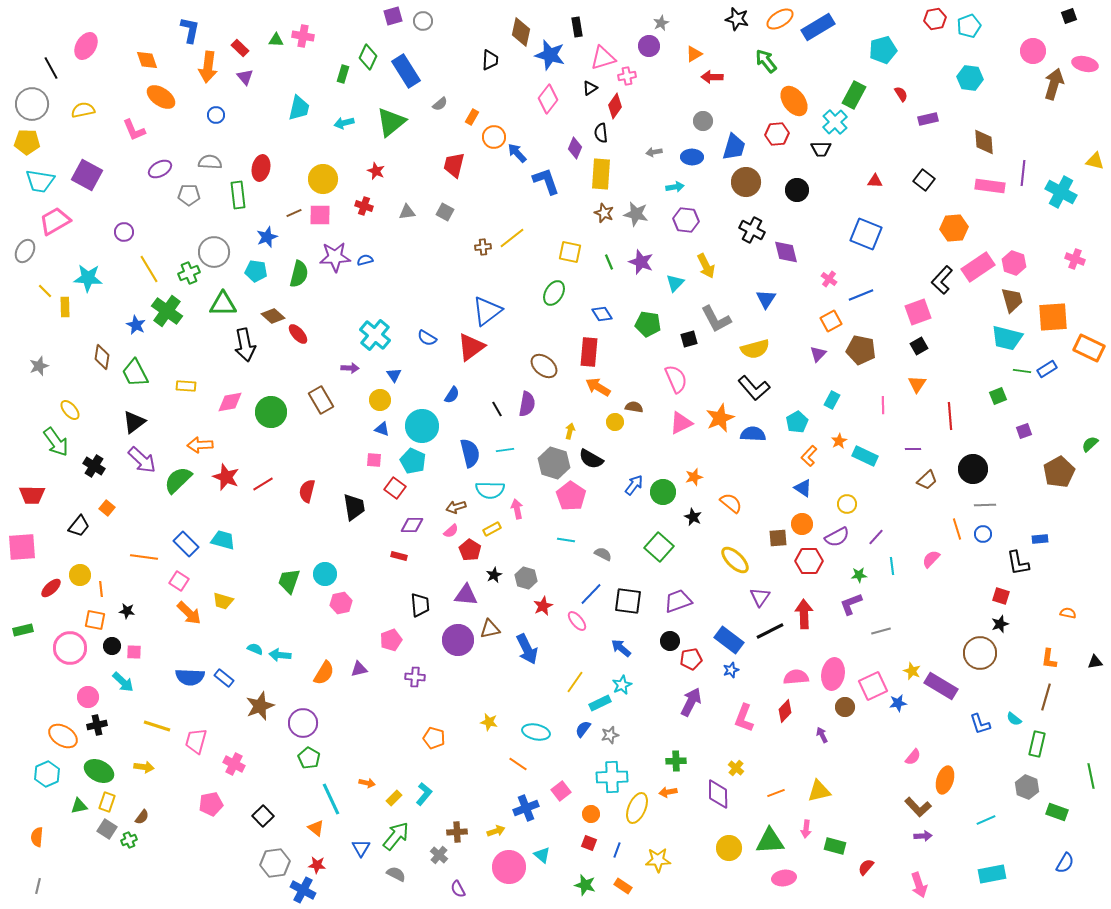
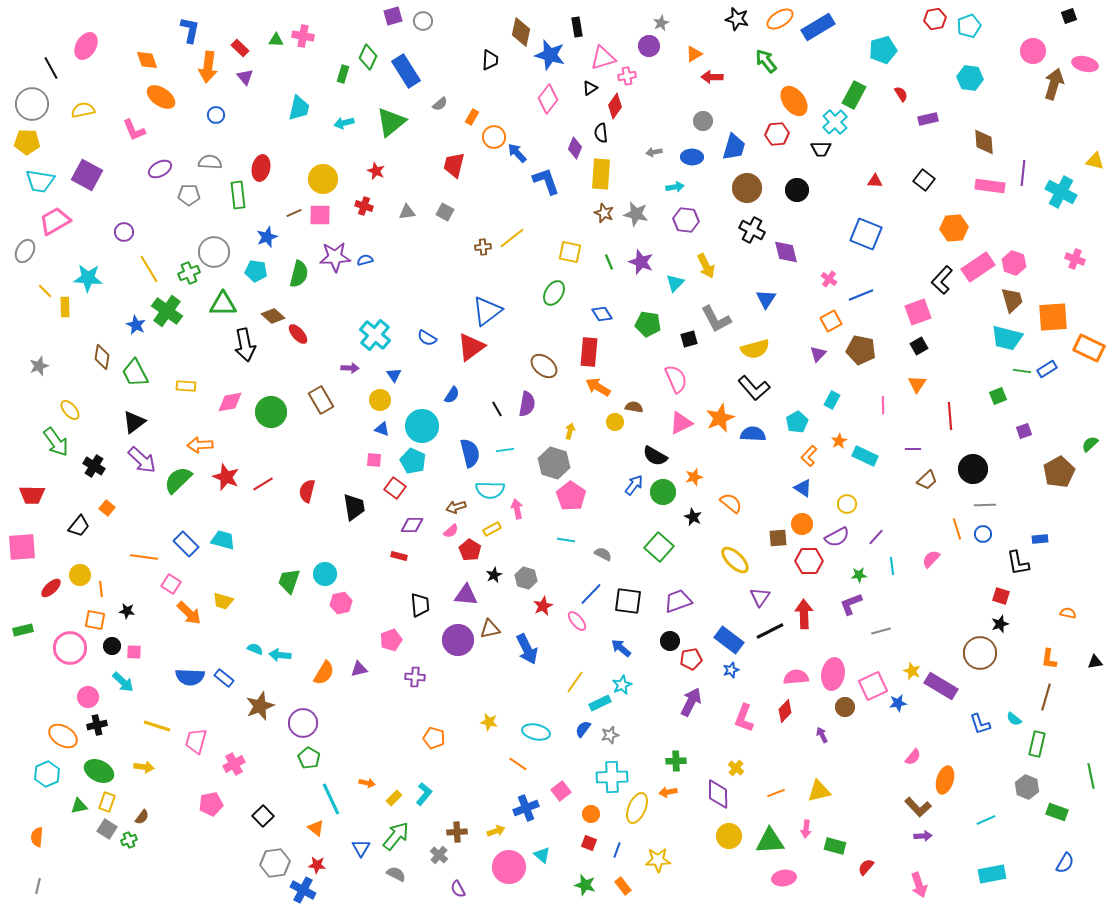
brown circle at (746, 182): moved 1 px right, 6 px down
black semicircle at (591, 459): moved 64 px right, 3 px up
pink square at (179, 581): moved 8 px left, 3 px down
pink cross at (234, 764): rotated 35 degrees clockwise
yellow circle at (729, 848): moved 12 px up
orange rectangle at (623, 886): rotated 18 degrees clockwise
